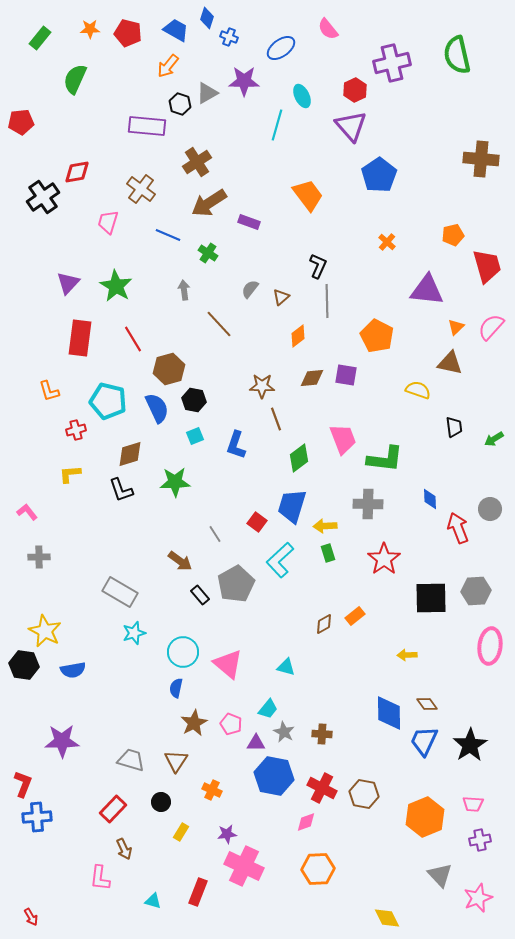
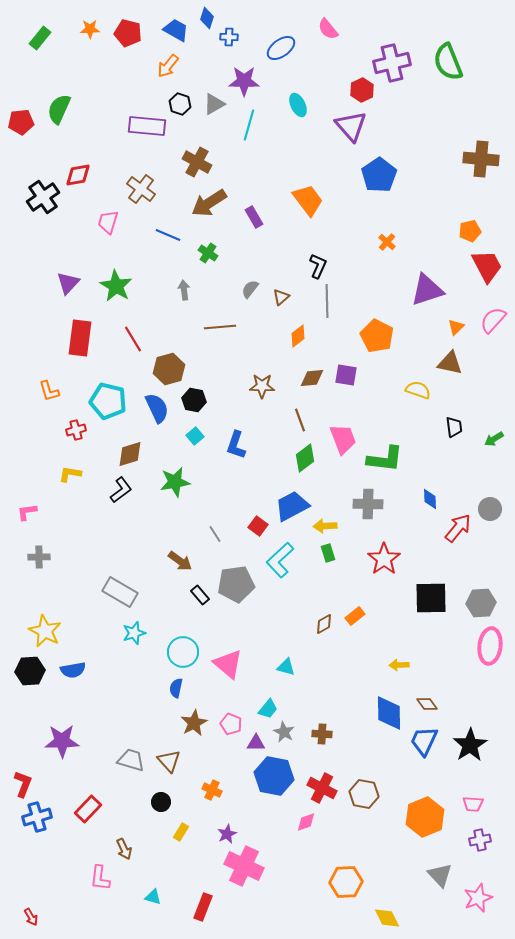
blue cross at (229, 37): rotated 18 degrees counterclockwise
green semicircle at (457, 55): moved 9 px left, 7 px down; rotated 9 degrees counterclockwise
green semicircle at (75, 79): moved 16 px left, 30 px down
red hexagon at (355, 90): moved 7 px right
gray triangle at (207, 93): moved 7 px right, 11 px down
cyan ellipse at (302, 96): moved 4 px left, 9 px down
cyan line at (277, 125): moved 28 px left
brown cross at (197, 162): rotated 28 degrees counterclockwise
red diamond at (77, 172): moved 1 px right, 3 px down
orange trapezoid at (308, 195): moved 5 px down
purple rectangle at (249, 222): moved 5 px right, 5 px up; rotated 40 degrees clockwise
orange pentagon at (453, 235): moved 17 px right, 4 px up
red trapezoid at (487, 266): rotated 12 degrees counterclockwise
purple triangle at (427, 290): rotated 24 degrees counterclockwise
brown line at (219, 324): moved 1 px right, 3 px down; rotated 52 degrees counterclockwise
pink semicircle at (491, 327): moved 2 px right, 7 px up
brown line at (276, 419): moved 24 px right, 1 px down
cyan square at (195, 436): rotated 18 degrees counterclockwise
green diamond at (299, 458): moved 6 px right
yellow L-shape at (70, 474): rotated 15 degrees clockwise
green star at (175, 482): rotated 8 degrees counterclockwise
black L-shape at (121, 490): rotated 108 degrees counterclockwise
blue trapezoid at (292, 506): rotated 45 degrees clockwise
pink L-shape at (27, 512): rotated 60 degrees counterclockwise
red square at (257, 522): moved 1 px right, 4 px down
red arrow at (458, 528): rotated 60 degrees clockwise
gray pentagon at (236, 584): rotated 21 degrees clockwise
gray hexagon at (476, 591): moved 5 px right, 12 px down
yellow arrow at (407, 655): moved 8 px left, 10 px down
black hexagon at (24, 665): moved 6 px right, 6 px down; rotated 12 degrees counterclockwise
brown triangle at (176, 761): moved 7 px left; rotated 15 degrees counterclockwise
red rectangle at (113, 809): moved 25 px left
blue cross at (37, 817): rotated 12 degrees counterclockwise
purple star at (227, 834): rotated 18 degrees counterclockwise
orange hexagon at (318, 869): moved 28 px right, 13 px down
red rectangle at (198, 892): moved 5 px right, 15 px down
cyan triangle at (153, 901): moved 4 px up
